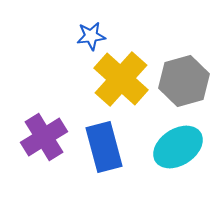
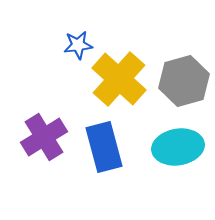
blue star: moved 13 px left, 9 px down
yellow cross: moved 2 px left
cyan ellipse: rotated 24 degrees clockwise
